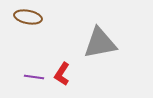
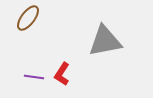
brown ellipse: moved 1 px down; rotated 64 degrees counterclockwise
gray triangle: moved 5 px right, 2 px up
